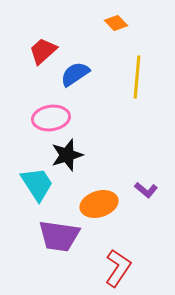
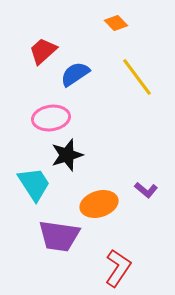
yellow line: rotated 42 degrees counterclockwise
cyan trapezoid: moved 3 px left
